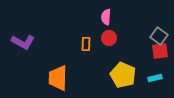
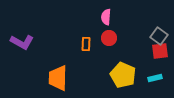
purple L-shape: moved 1 px left
